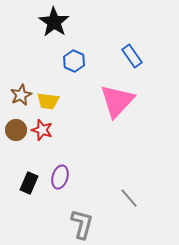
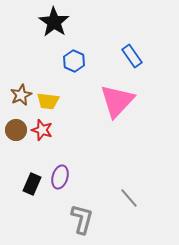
black rectangle: moved 3 px right, 1 px down
gray L-shape: moved 5 px up
